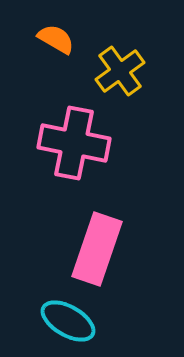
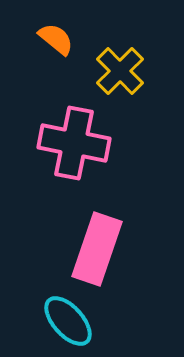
orange semicircle: rotated 9 degrees clockwise
yellow cross: rotated 9 degrees counterclockwise
cyan ellipse: rotated 18 degrees clockwise
